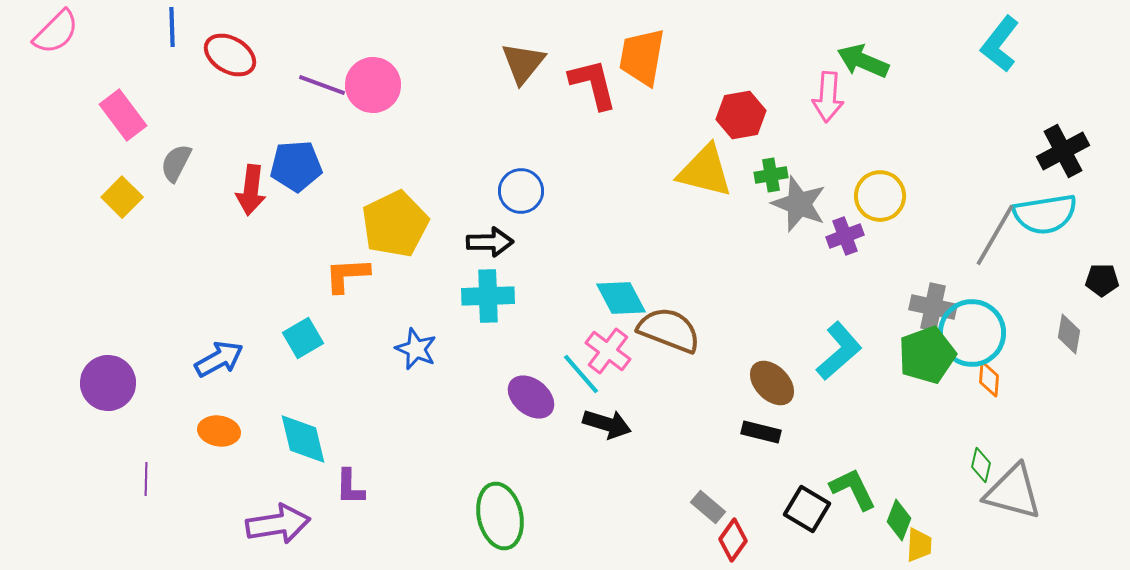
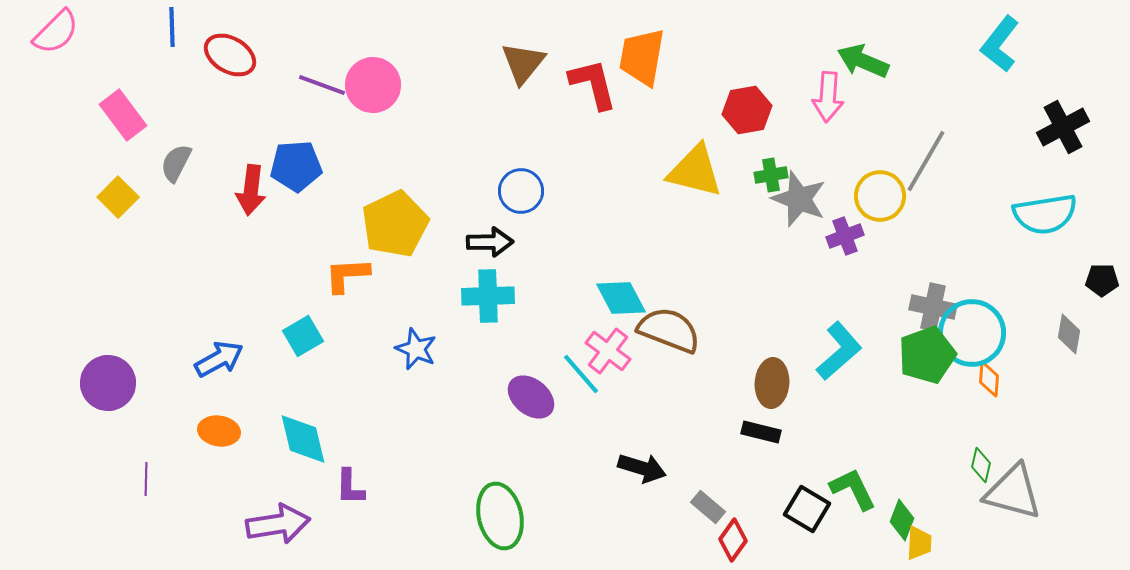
red hexagon at (741, 115): moved 6 px right, 5 px up
black cross at (1063, 151): moved 24 px up
yellow triangle at (705, 171): moved 10 px left
yellow square at (122, 197): moved 4 px left
gray star at (799, 204): moved 5 px up
gray line at (995, 235): moved 69 px left, 74 px up
cyan square at (303, 338): moved 2 px up
brown ellipse at (772, 383): rotated 48 degrees clockwise
black arrow at (607, 424): moved 35 px right, 44 px down
green diamond at (899, 520): moved 3 px right
yellow trapezoid at (919, 545): moved 2 px up
